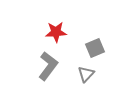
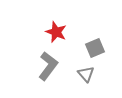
red star: rotated 25 degrees clockwise
gray triangle: rotated 24 degrees counterclockwise
